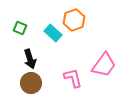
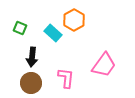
orange hexagon: rotated 10 degrees counterclockwise
black arrow: moved 2 px right, 2 px up; rotated 24 degrees clockwise
pink L-shape: moved 7 px left; rotated 20 degrees clockwise
